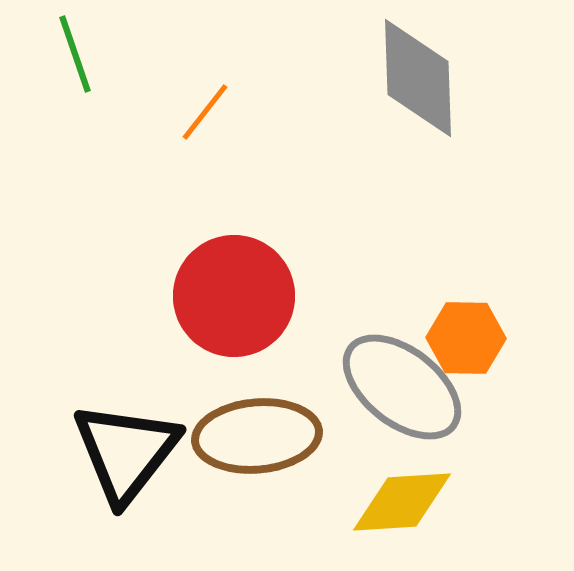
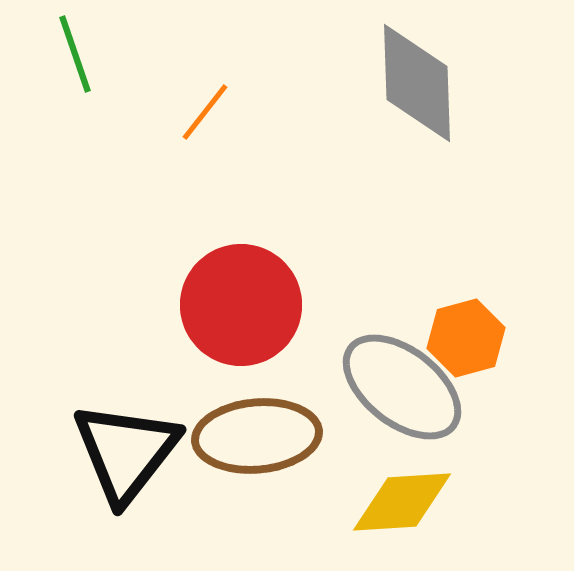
gray diamond: moved 1 px left, 5 px down
red circle: moved 7 px right, 9 px down
orange hexagon: rotated 16 degrees counterclockwise
